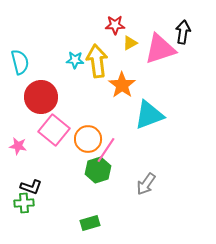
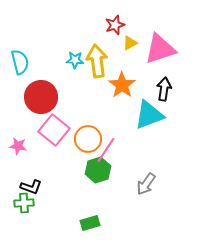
red star: rotated 18 degrees counterclockwise
black arrow: moved 19 px left, 57 px down
